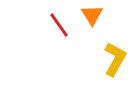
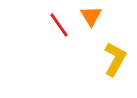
orange triangle: moved 1 px left, 1 px down
